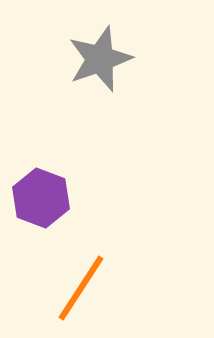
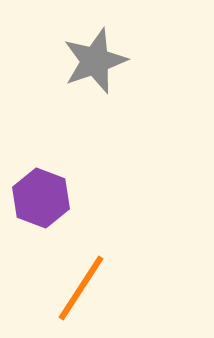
gray star: moved 5 px left, 2 px down
